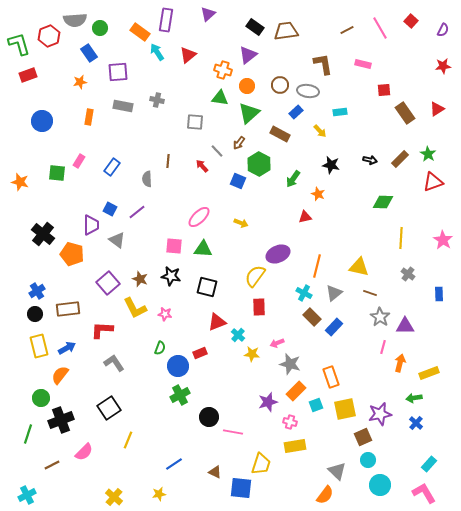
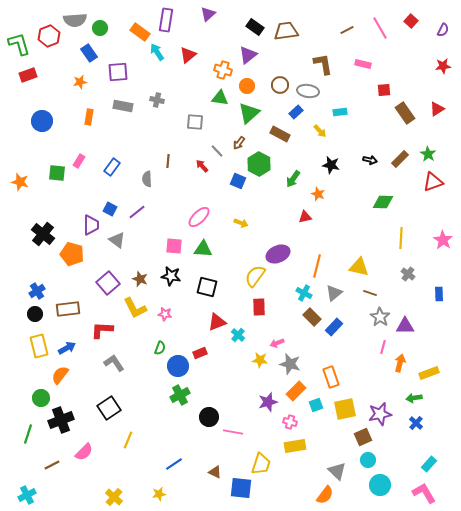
yellow star at (252, 354): moved 8 px right, 6 px down
